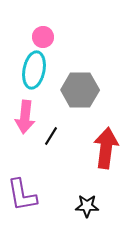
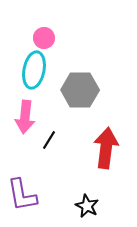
pink circle: moved 1 px right, 1 px down
black line: moved 2 px left, 4 px down
black star: rotated 25 degrees clockwise
